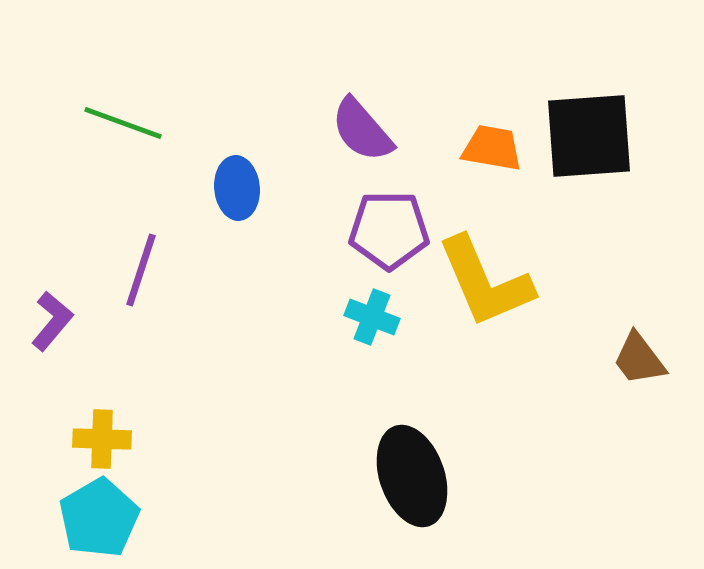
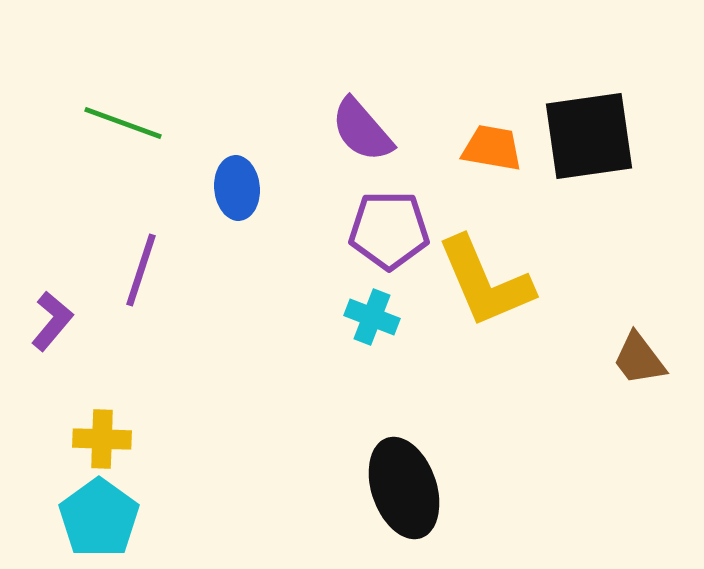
black square: rotated 4 degrees counterclockwise
black ellipse: moved 8 px left, 12 px down
cyan pentagon: rotated 6 degrees counterclockwise
